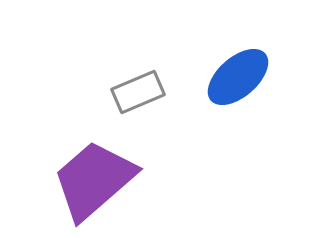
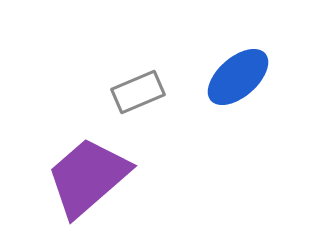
purple trapezoid: moved 6 px left, 3 px up
